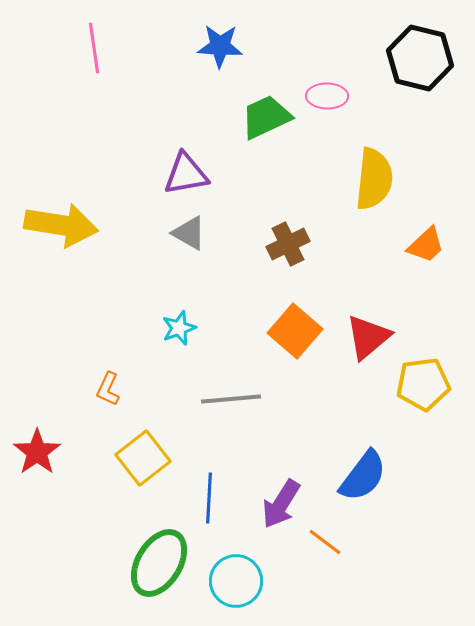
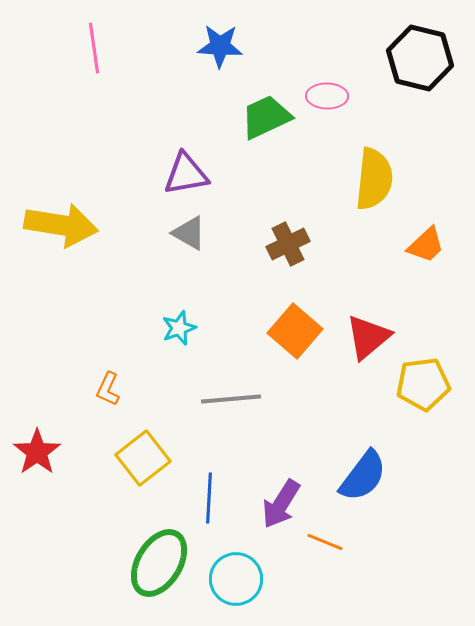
orange line: rotated 15 degrees counterclockwise
cyan circle: moved 2 px up
